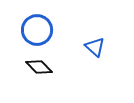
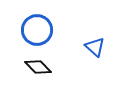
black diamond: moved 1 px left
